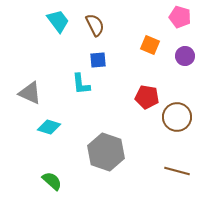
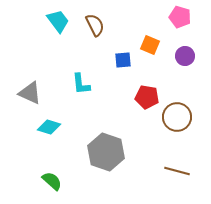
blue square: moved 25 px right
